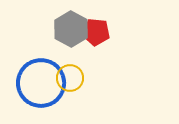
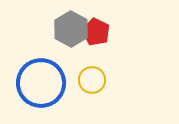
red pentagon: rotated 20 degrees clockwise
yellow circle: moved 22 px right, 2 px down
